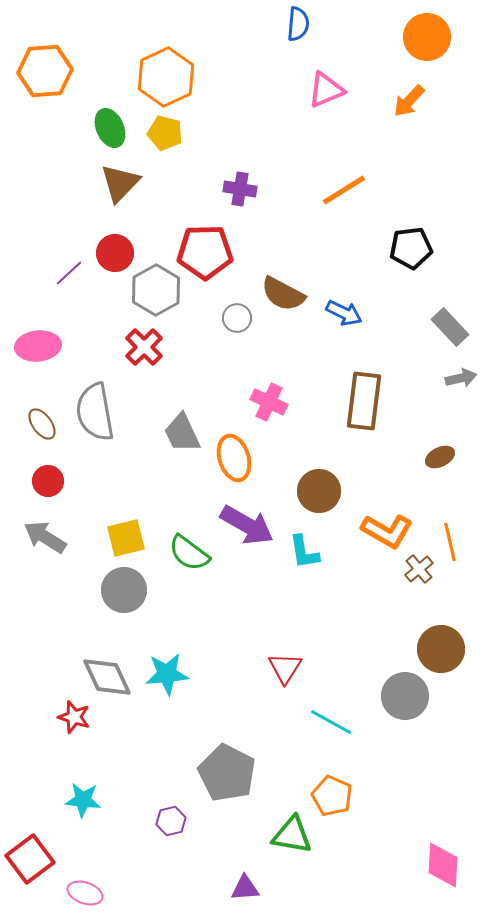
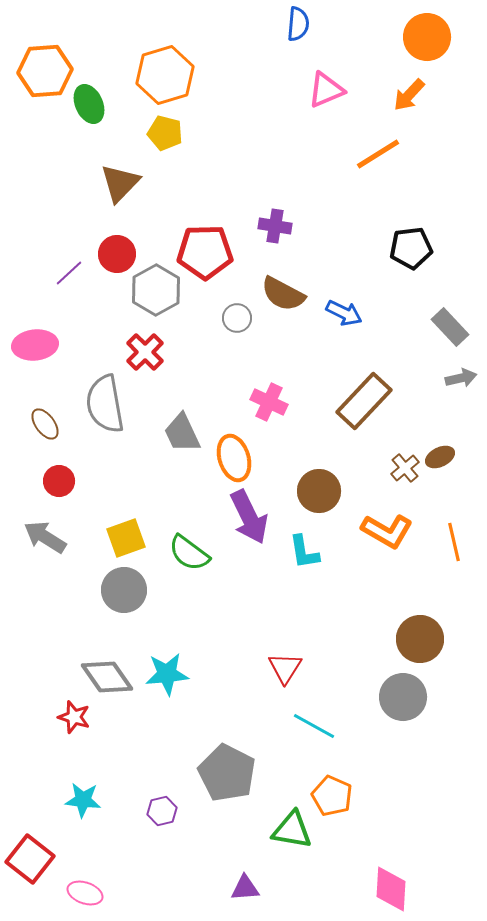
orange hexagon at (166, 77): moved 1 px left, 2 px up; rotated 8 degrees clockwise
orange arrow at (409, 101): moved 6 px up
green ellipse at (110, 128): moved 21 px left, 24 px up
purple cross at (240, 189): moved 35 px right, 37 px down
orange line at (344, 190): moved 34 px right, 36 px up
red circle at (115, 253): moved 2 px right, 1 px down
pink ellipse at (38, 346): moved 3 px left, 1 px up
red cross at (144, 347): moved 1 px right, 5 px down
brown rectangle at (364, 401): rotated 36 degrees clockwise
gray semicircle at (95, 412): moved 10 px right, 8 px up
brown ellipse at (42, 424): moved 3 px right
red circle at (48, 481): moved 11 px right
purple arrow at (247, 525): moved 2 px right, 8 px up; rotated 34 degrees clockwise
yellow square at (126, 538): rotated 6 degrees counterclockwise
orange line at (450, 542): moved 4 px right
brown cross at (419, 569): moved 14 px left, 101 px up
brown circle at (441, 649): moved 21 px left, 10 px up
gray diamond at (107, 677): rotated 10 degrees counterclockwise
gray circle at (405, 696): moved 2 px left, 1 px down
cyan line at (331, 722): moved 17 px left, 4 px down
purple hexagon at (171, 821): moved 9 px left, 10 px up
green triangle at (292, 835): moved 5 px up
red square at (30, 859): rotated 15 degrees counterclockwise
pink diamond at (443, 865): moved 52 px left, 24 px down
